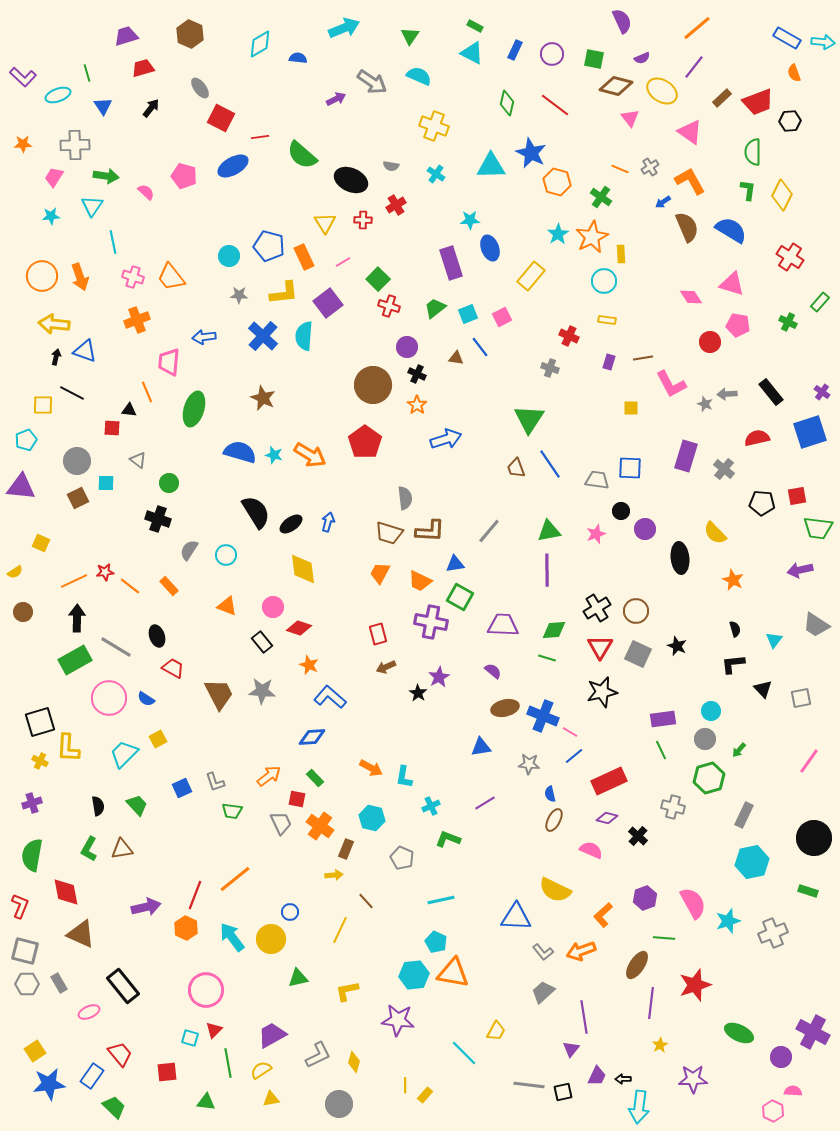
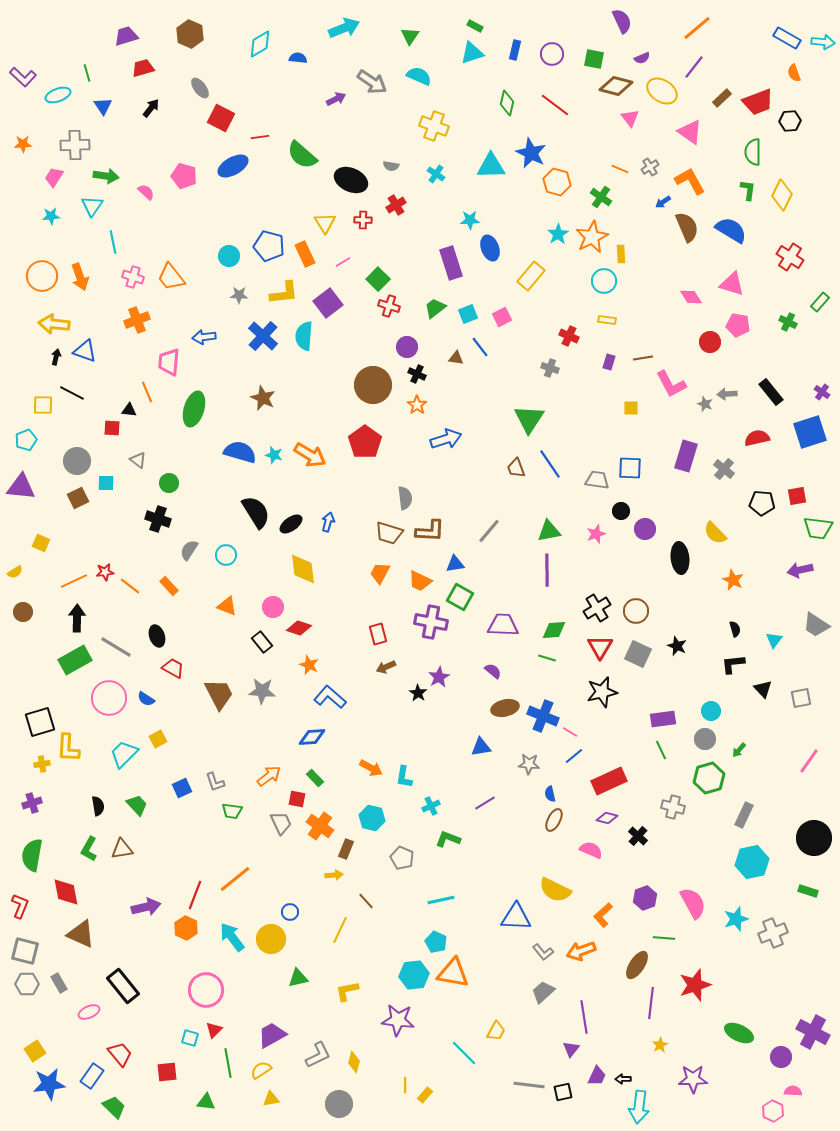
blue rectangle at (515, 50): rotated 12 degrees counterclockwise
cyan triangle at (472, 53): rotated 45 degrees counterclockwise
orange rectangle at (304, 257): moved 1 px right, 3 px up
yellow cross at (40, 761): moved 2 px right, 3 px down; rotated 35 degrees counterclockwise
cyan star at (728, 921): moved 8 px right, 2 px up
